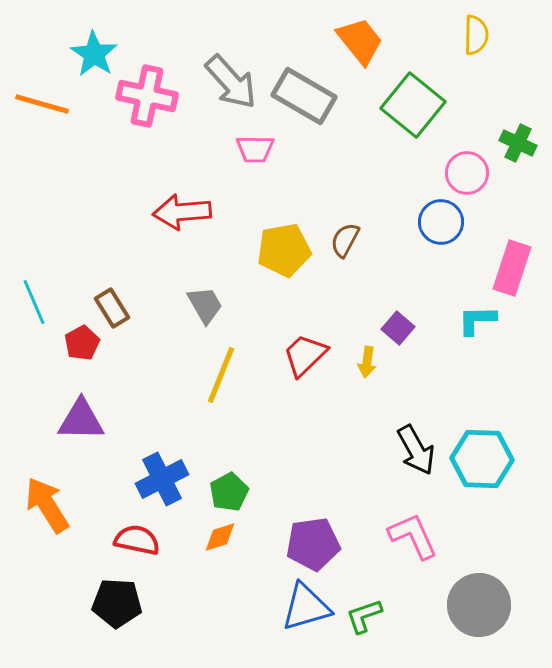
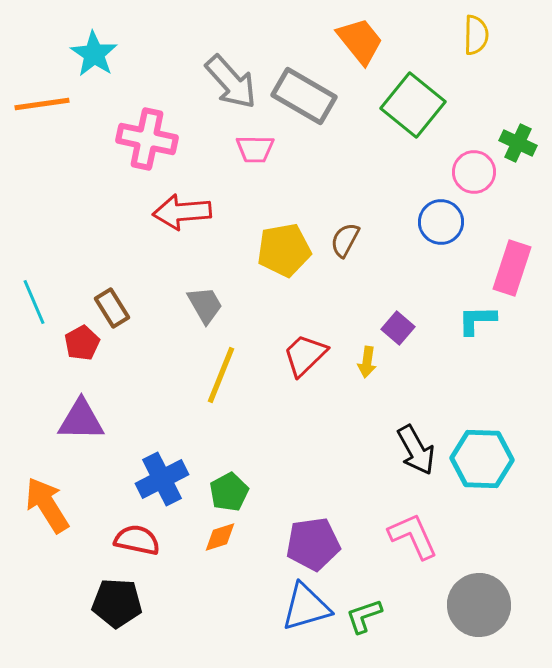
pink cross: moved 43 px down
orange line: rotated 24 degrees counterclockwise
pink circle: moved 7 px right, 1 px up
